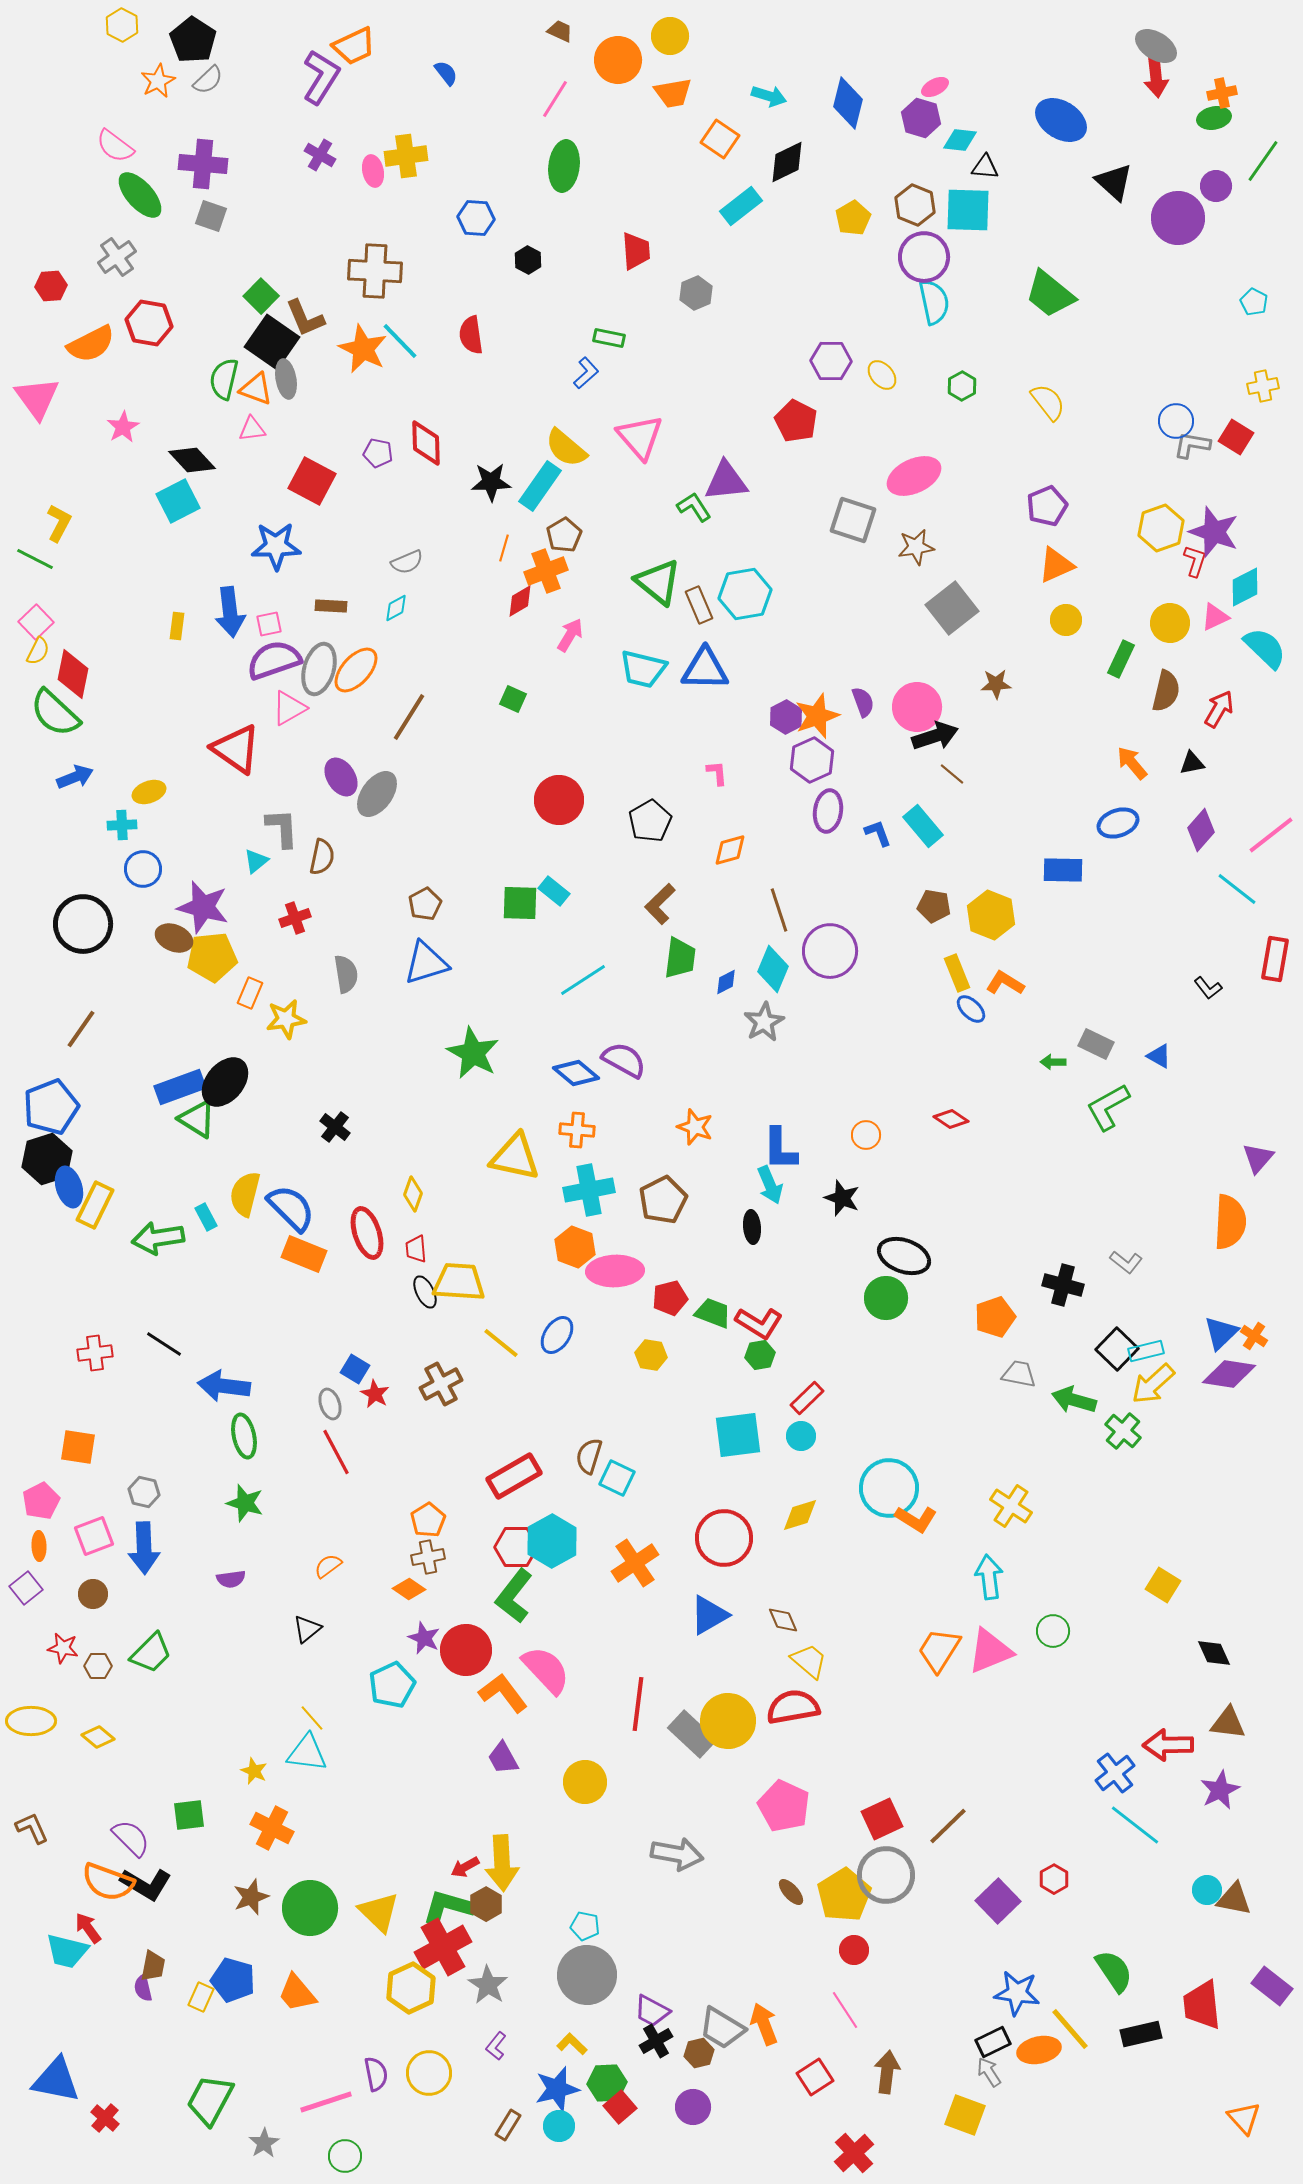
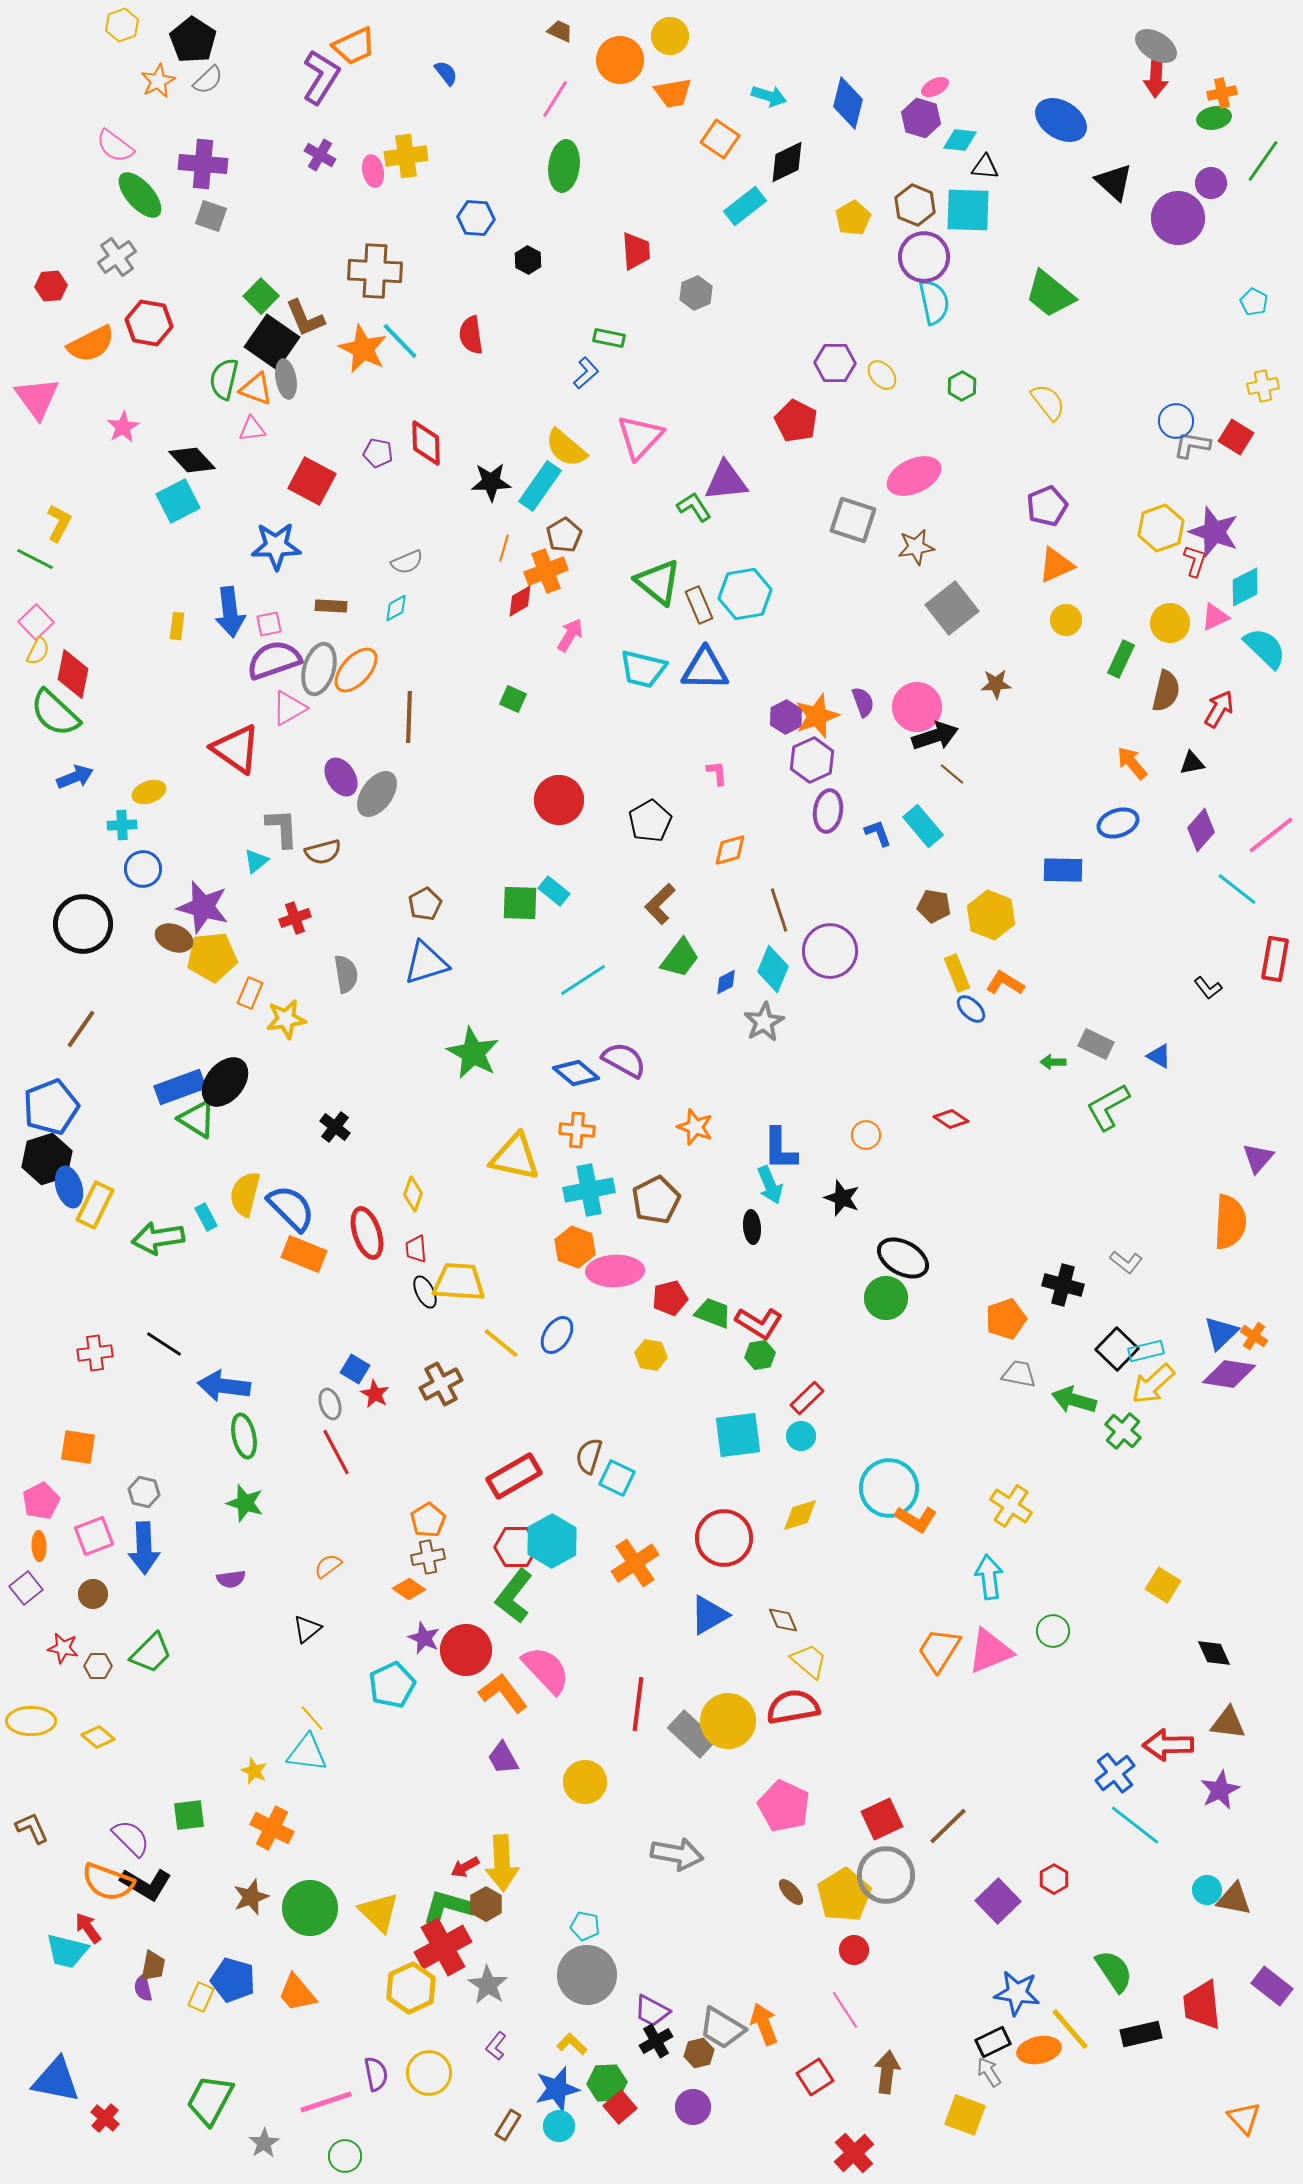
yellow hexagon at (122, 25): rotated 12 degrees clockwise
orange circle at (618, 60): moved 2 px right
red arrow at (1156, 77): rotated 9 degrees clockwise
purple circle at (1216, 186): moved 5 px left, 3 px up
cyan rectangle at (741, 206): moved 4 px right
purple hexagon at (831, 361): moved 4 px right, 2 px down
pink triangle at (640, 437): rotated 24 degrees clockwise
brown line at (409, 717): rotated 30 degrees counterclockwise
brown semicircle at (322, 857): moved 1 px right, 5 px up; rotated 63 degrees clockwise
green trapezoid at (680, 958): rotated 30 degrees clockwise
brown pentagon at (663, 1200): moved 7 px left
black ellipse at (904, 1256): moved 1 px left, 2 px down; rotated 9 degrees clockwise
orange pentagon at (995, 1317): moved 11 px right, 2 px down
